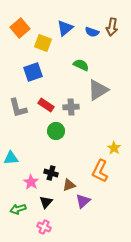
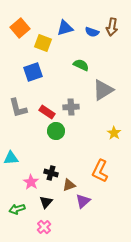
blue triangle: rotated 24 degrees clockwise
gray triangle: moved 5 px right
red rectangle: moved 1 px right, 7 px down
yellow star: moved 15 px up
green arrow: moved 1 px left
pink cross: rotated 24 degrees clockwise
